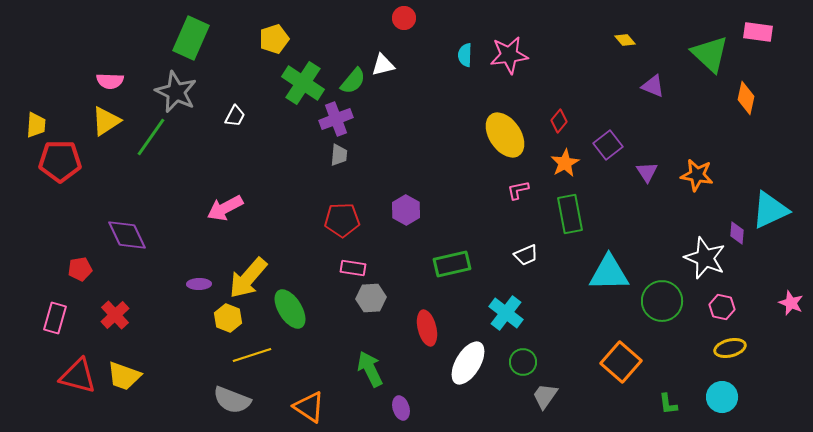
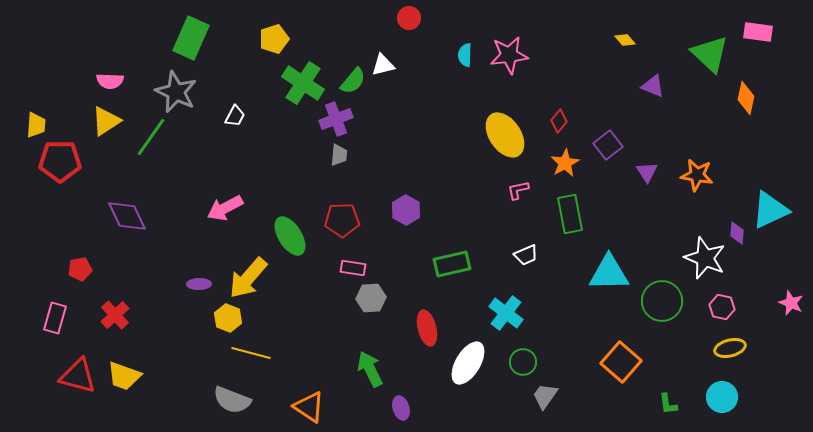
red circle at (404, 18): moved 5 px right
purple diamond at (127, 235): moved 19 px up
green ellipse at (290, 309): moved 73 px up
yellow line at (252, 355): moved 1 px left, 2 px up; rotated 33 degrees clockwise
